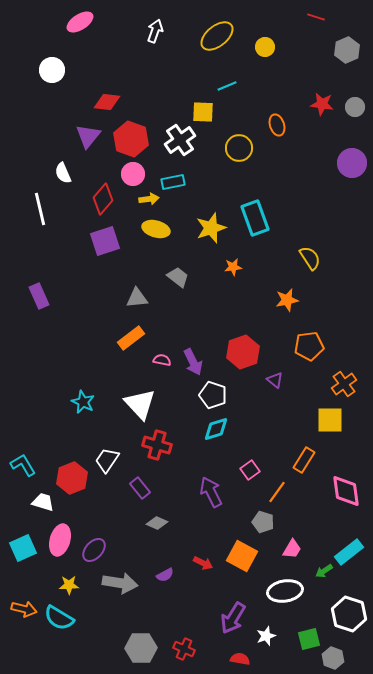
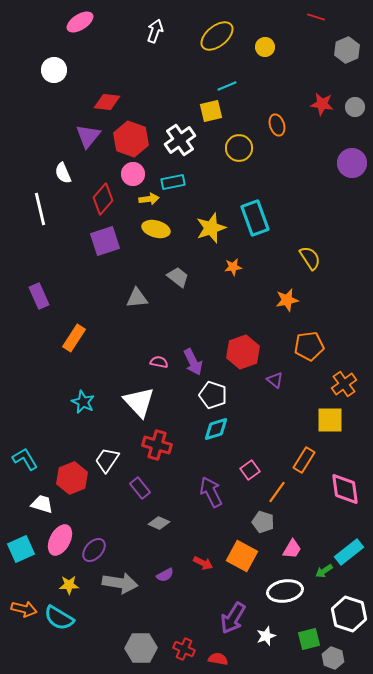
white circle at (52, 70): moved 2 px right
yellow square at (203, 112): moved 8 px right, 1 px up; rotated 15 degrees counterclockwise
orange rectangle at (131, 338): moved 57 px left; rotated 20 degrees counterclockwise
pink semicircle at (162, 360): moved 3 px left, 2 px down
white triangle at (140, 404): moved 1 px left, 2 px up
cyan L-shape at (23, 465): moved 2 px right, 6 px up
pink diamond at (346, 491): moved 1 px left, 2 px up
white trapezoid at (43, 502): moved 1 px left, 2 px down
gray diamond at (157, 523): moved 2 px right
pink ellipse at (60, 540): rotated 12 degrees clockwise
cyan square at (23, 548): moved 2 px left, 1 px down
red semicircle at (240, 659): moved 22 px left
